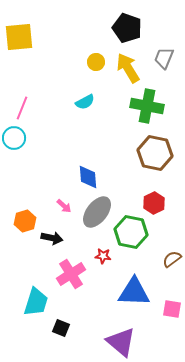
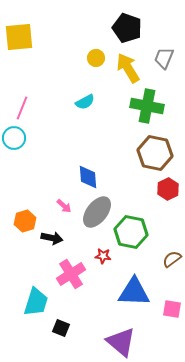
yellow circle: moved 4 px up
red hexagon: moved 14 px right, 14 px up
